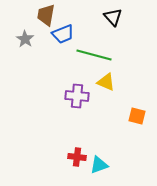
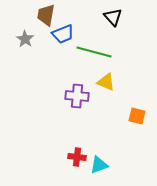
green line: moved 3 px up
